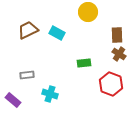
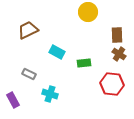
cyan rectangle: moved 19 px down
gray rectangle: moved 2 px right, 1 px up; rotated 32 degrees clockwise
red hexagon: moved 1 px right; rotated 15 degrees counterclockwise
purple rectangle: rotated 21 degrees clockwise
